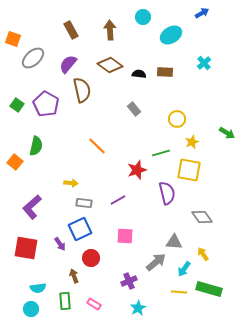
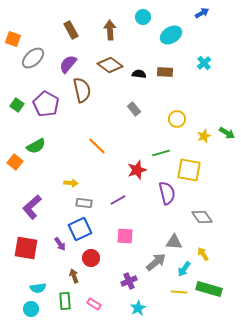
yellow star at (192, 142): moved 12 px right, 6 px up
green semicircle at (36, 146): rotated 48 degrees clockwise
